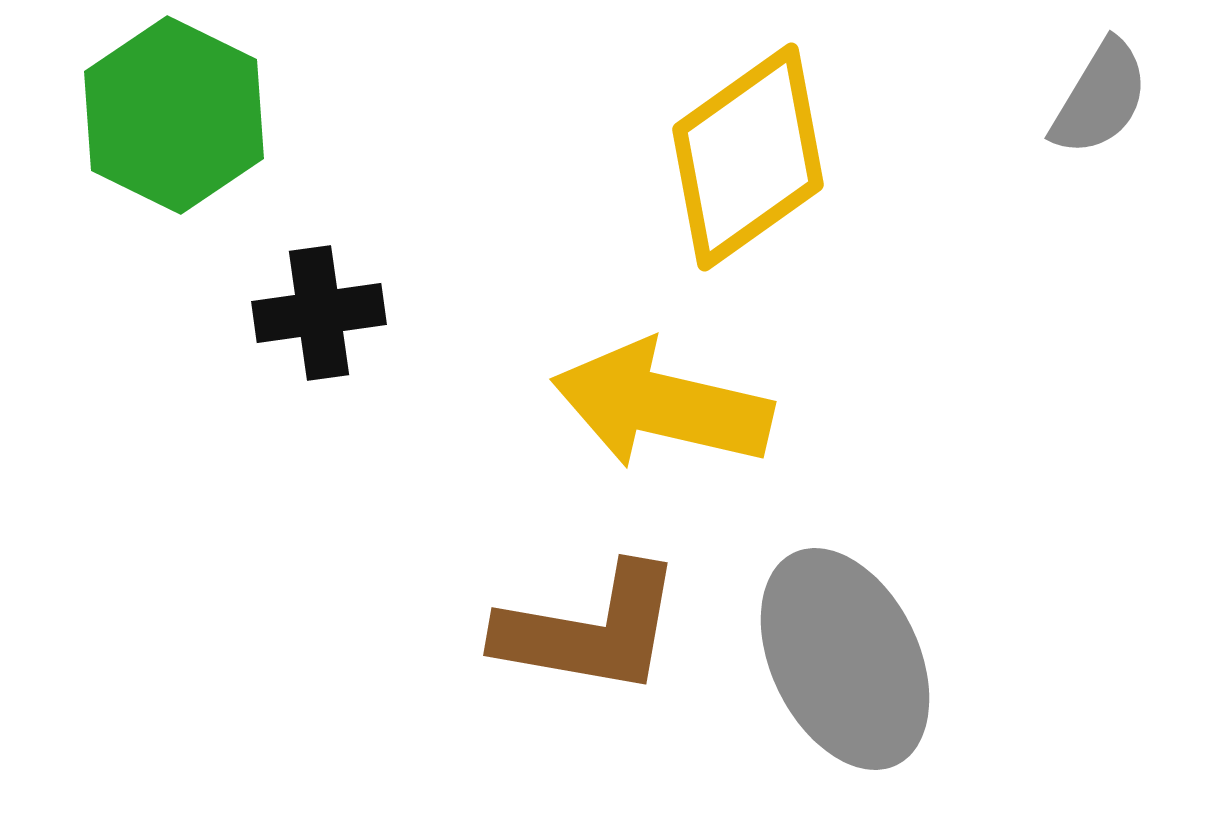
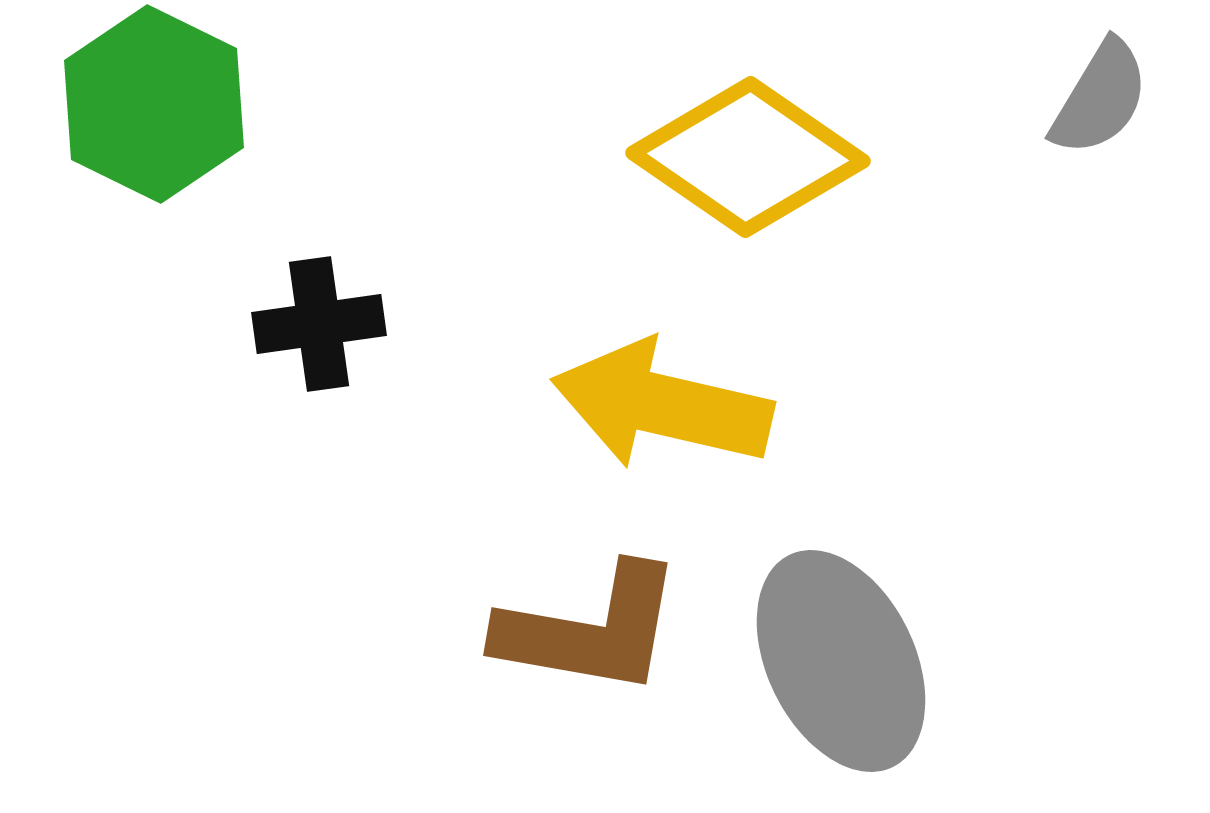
green hexagon: moved 20 px left, 11 px up
yellow diamond: rotated 70 degrees clockwise
black cross: moved 11 px down
gray ellipse: moved 4 px left, 2 px down
